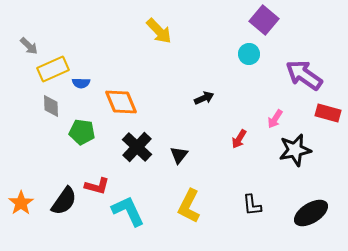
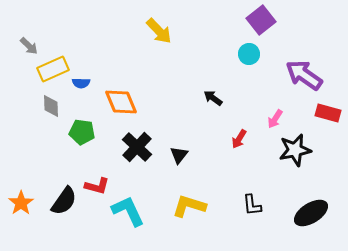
purple square: moved 3 px left; rotated 12 degrees clockwise
black arrow: moved 9 px right; rotated 120 degrees counterclockwise
yellow L-shape: rotated 80 degrees clockwise
